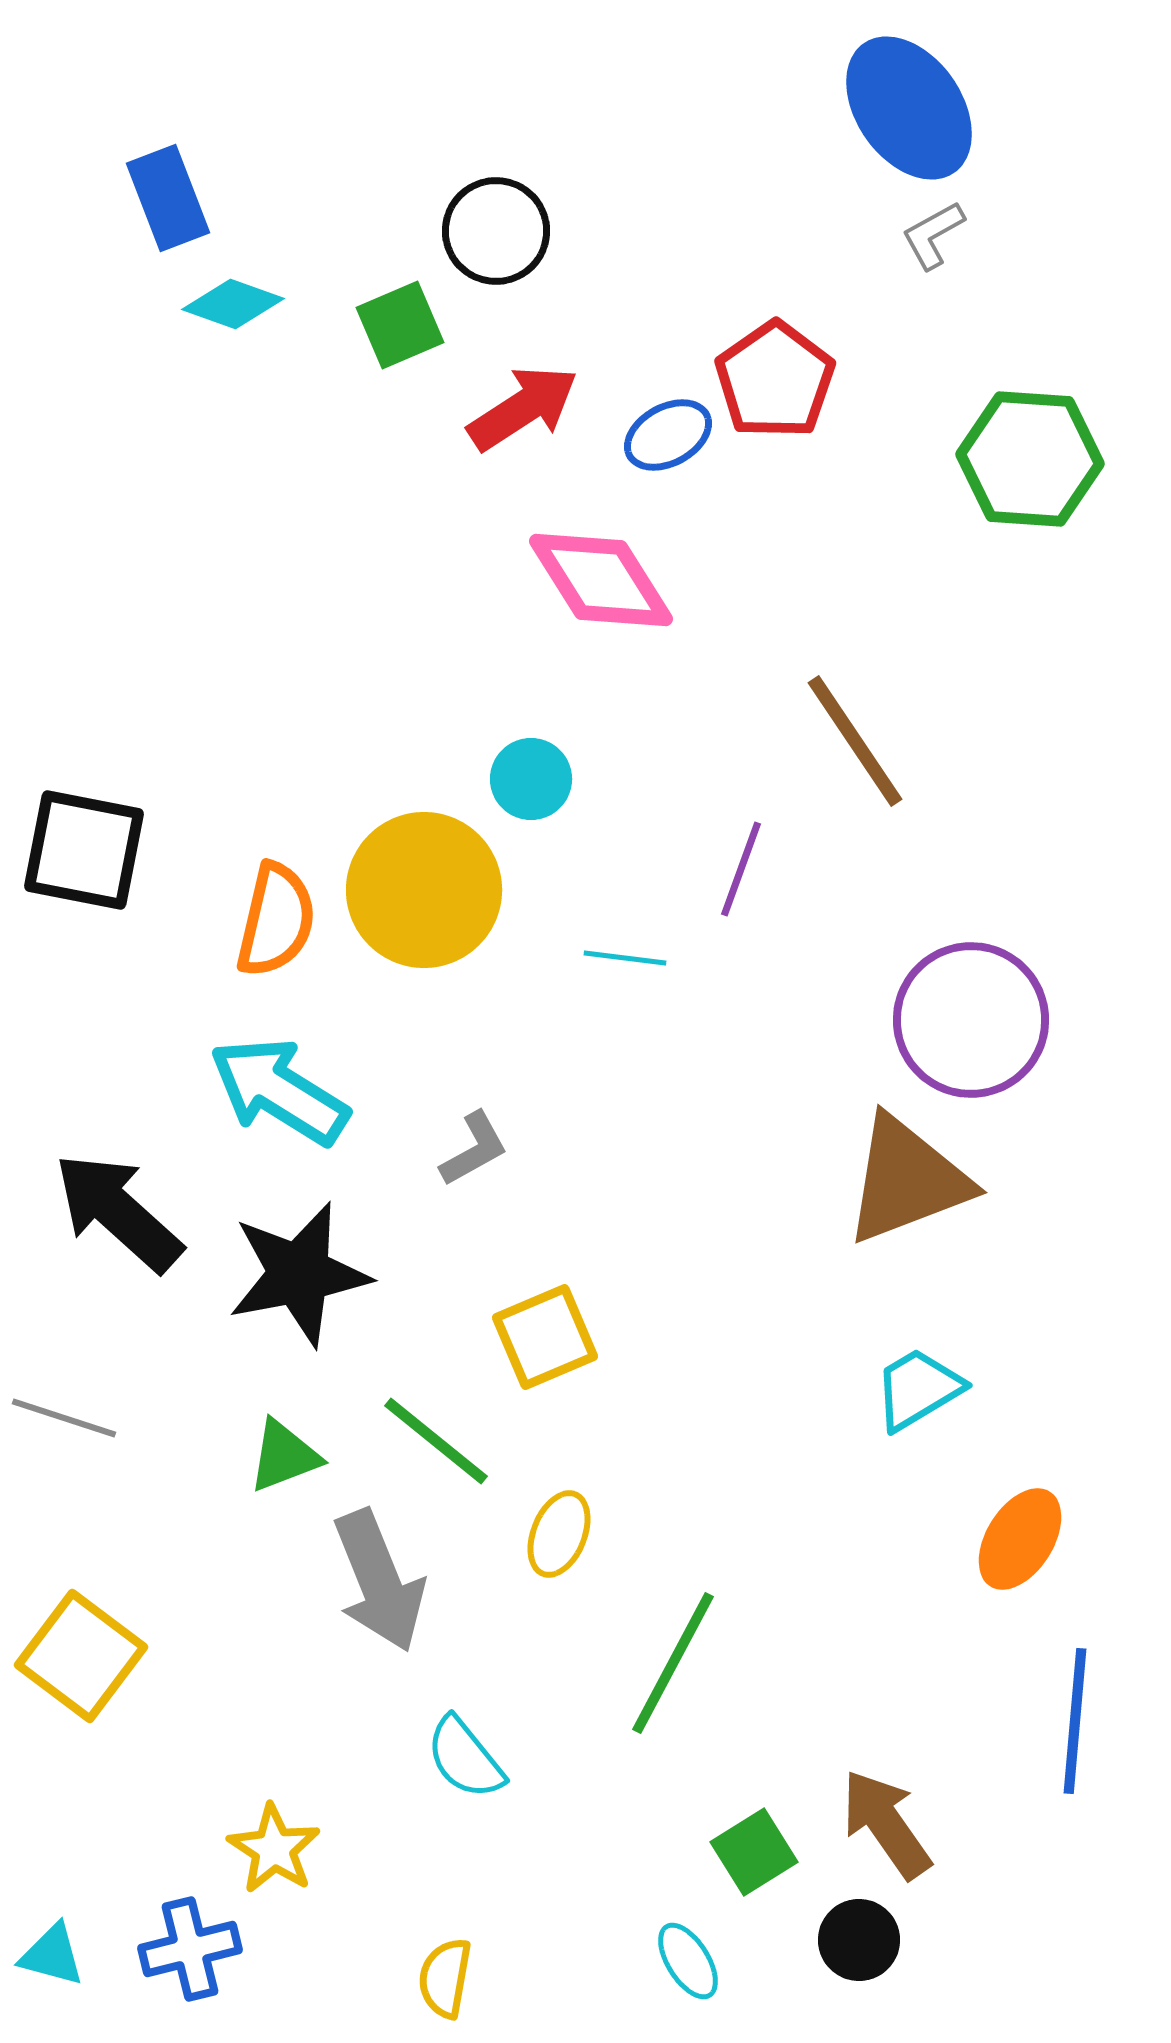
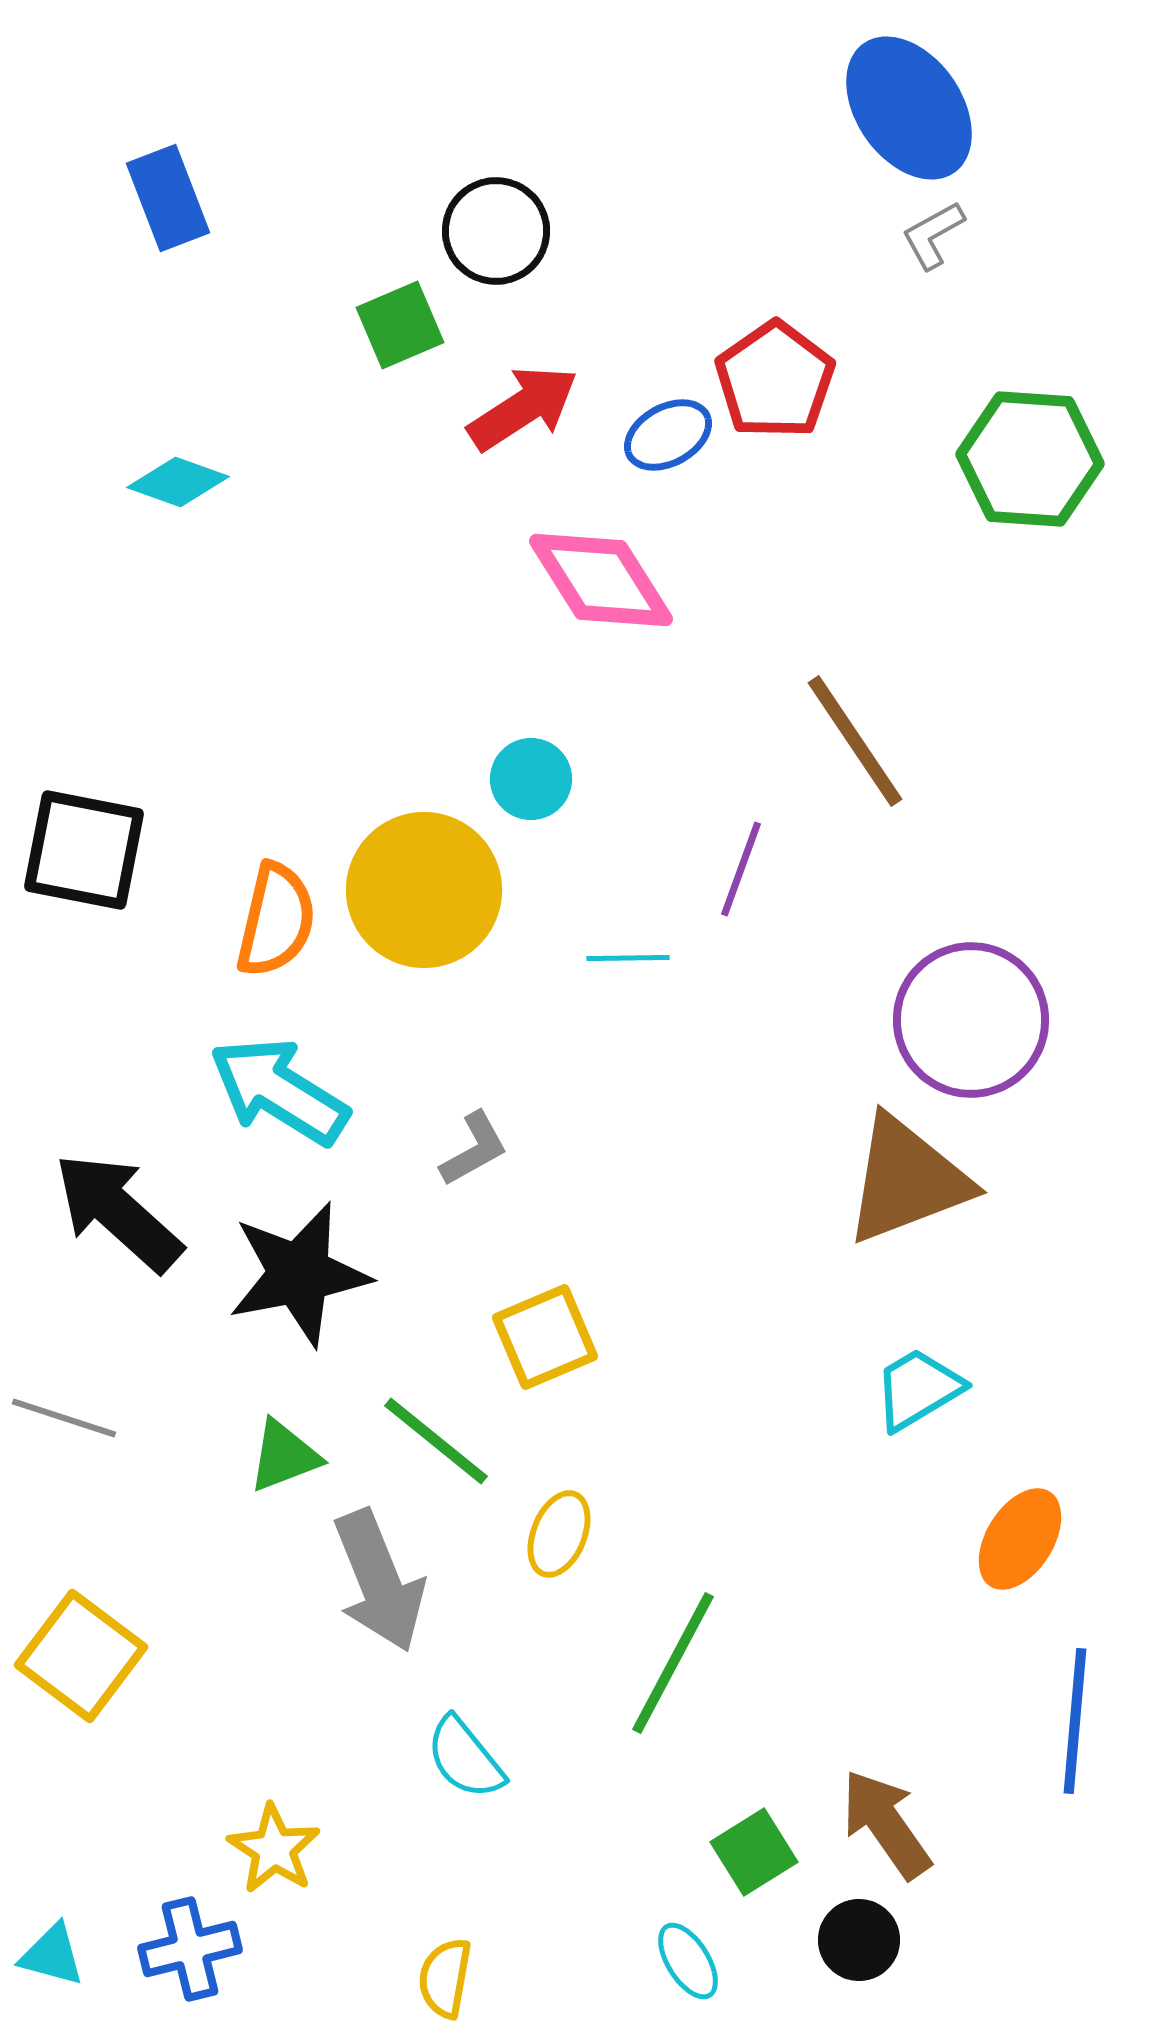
cyan diamond at (233, 304): moved 55 px left, 178 px down
cyan line at (625, 958): moved 3 px right; rotated 8 degrees counterclockwise
